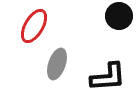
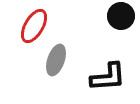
black circle: moved 2 px right
gray ellipse: moved 1 px left, 4 px up
